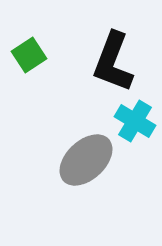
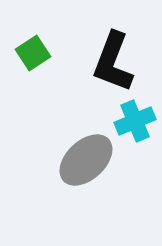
green square: moved 4 px right, 2 px up
cyan cross: rotated 36 degrees clockwise
